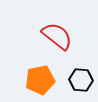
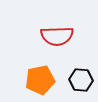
red semicircle: rotated 140 degrees clockwise
